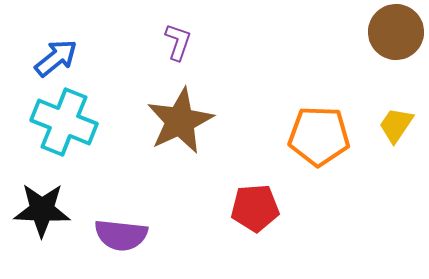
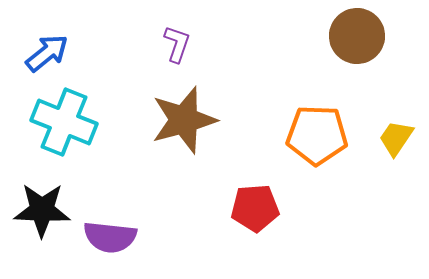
brown circle: moved 39 px left, 4 px down
purple L-shape: moved 1 px left, 2 px down
blue arrow: moved 9 px left, 5 px up
brown star: moved 4 px right, 1 px up; rotated 10 degrees clockwise
yellow trapezoid: moved 13 px down
orange pentagon: moved 2 px left, 1 px up
purple semicircle: moved 11 px left, 2 px down
